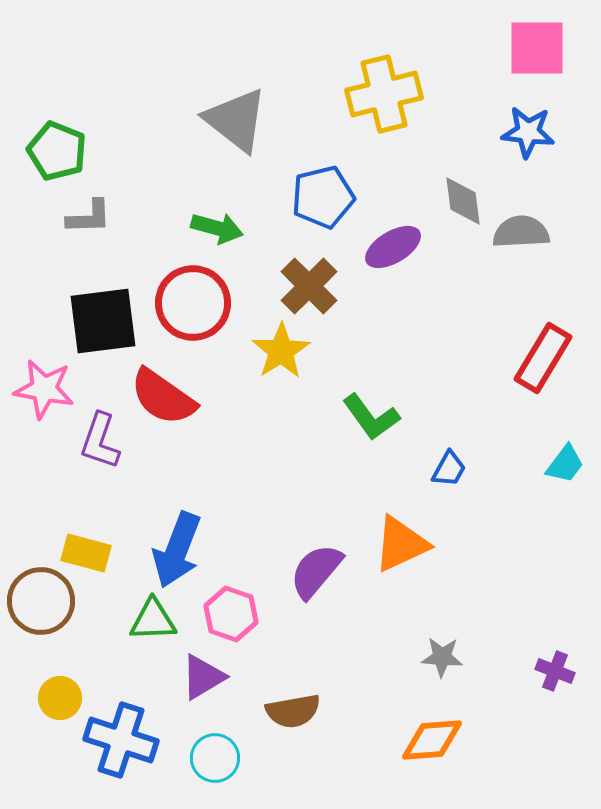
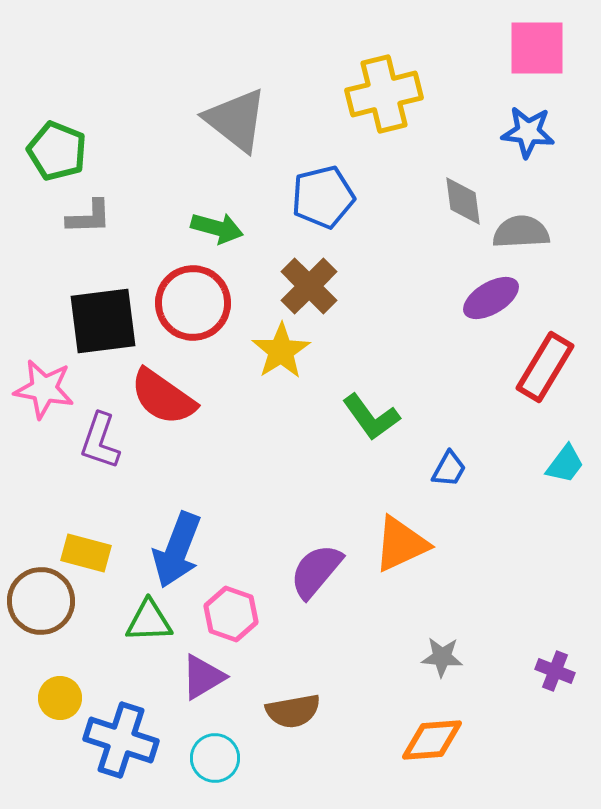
purple ellipse: moved 98 px right, 51 px down
red rectangle: moved 2 px right, 9 px down
green triangle: moved 4 px left, 1 px down
